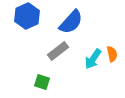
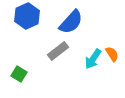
orange semicircle: rotated 21 degrees counterclockwise
green square: moved 23 px left, 8 px up; rotated 14 degrees clockwise
